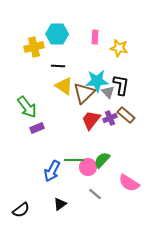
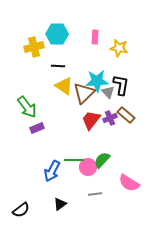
gray line: rotated 48 degrees counterclockwise
